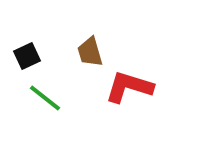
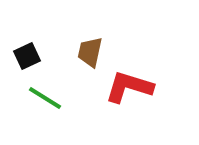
brown trapezoid: rotated 28 degrees clockwise
green line: rotated 6 degrees counterclockwise
